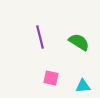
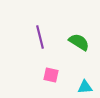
pink square: moved 3 px up
cyan triangle: moved 2 px right, 1 px down
